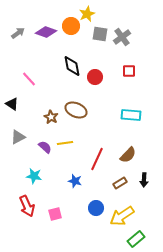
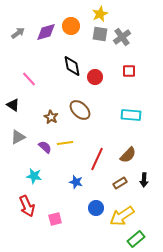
yellow star: moved 13 px right
purple diamond: rotated 35 degrees counterclockwise
black triangle: moved 1 px right, 1 px down
brown ellipse: moved 4 px right; rotated 20 degrees clockwise
blue star: moved 1 px right, 1 px down
pink square: moved 5 px down
